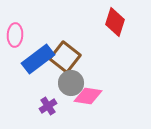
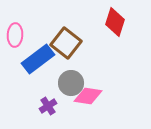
brown square: moved 1 px right, 14 px up
